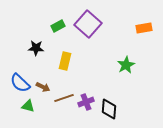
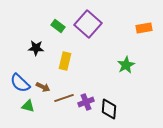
green rectangle: rotated 64 degrees clockwise
